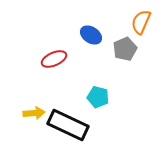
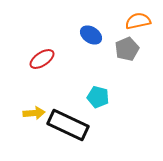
orange semicircle: moved 3 px left, 1 px up; rotated 55 degrees clockwise
gray pentagon: moved 2 px right
red ellipse: moved 12 px left; rotated 10 degrees counterclockwise
